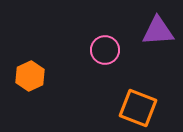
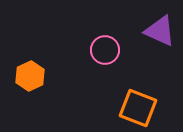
purple triangle: moved 2 px right; rotated 28 degrees clockwise
